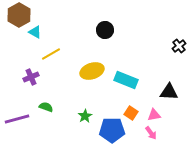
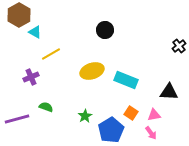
blue pentagon: moved 1 px left; rotated 30 degrees counterclockwise
